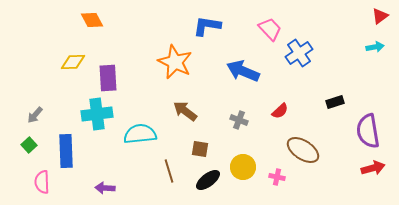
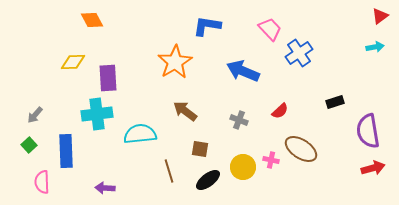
orange star: rotated 16 degrees clockwise
brown ellipse: moved 2 px left, 1 px up
pink cross: moved 6 px left, 17 px up
